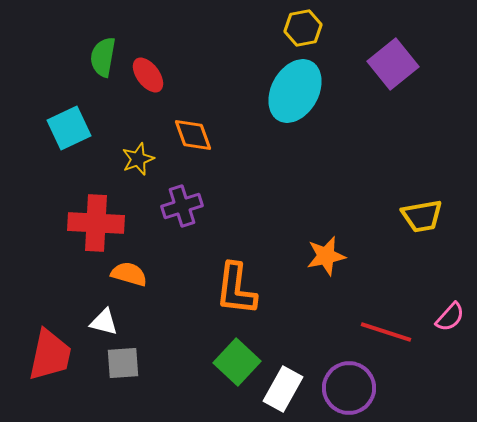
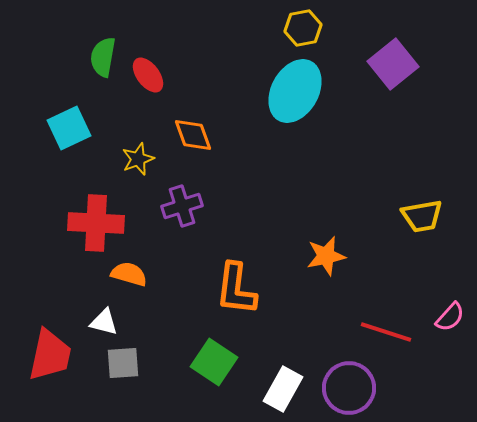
green square: moved 23 px left; rotated 9 degrees counterclockwise
